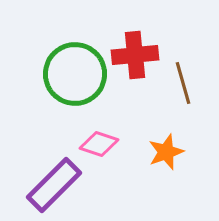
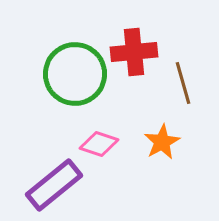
red cross: moved 1 px left, 3 px up
orange star: moved 4 px left, 10 px up; rotated 9 degrees counterclockwise
purple rectangle: rotated 6 degrees clockwise
